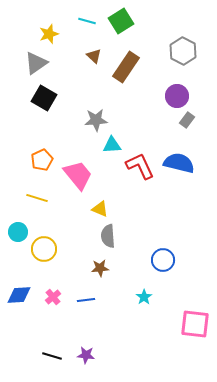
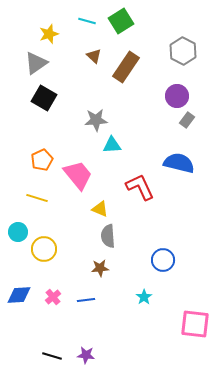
red L-shape: moved 21 px down
